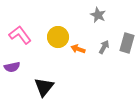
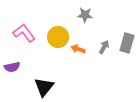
gray star: moved 13 px left; rotated 21 degrees counterclockwise
pink L-shape: moved 4 px right, 2 px up
